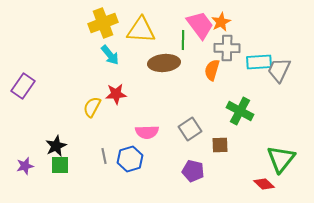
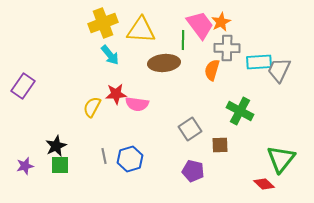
pink semicircle: moved 10 px left, 28 px up; rotated 10 degrees clockwise
